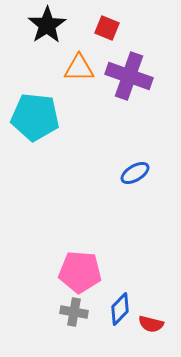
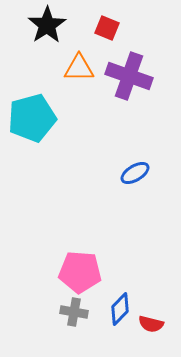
cyan pentagon: moved 3 px left, 1 px down; rotated 21 degrees counterclockwise
